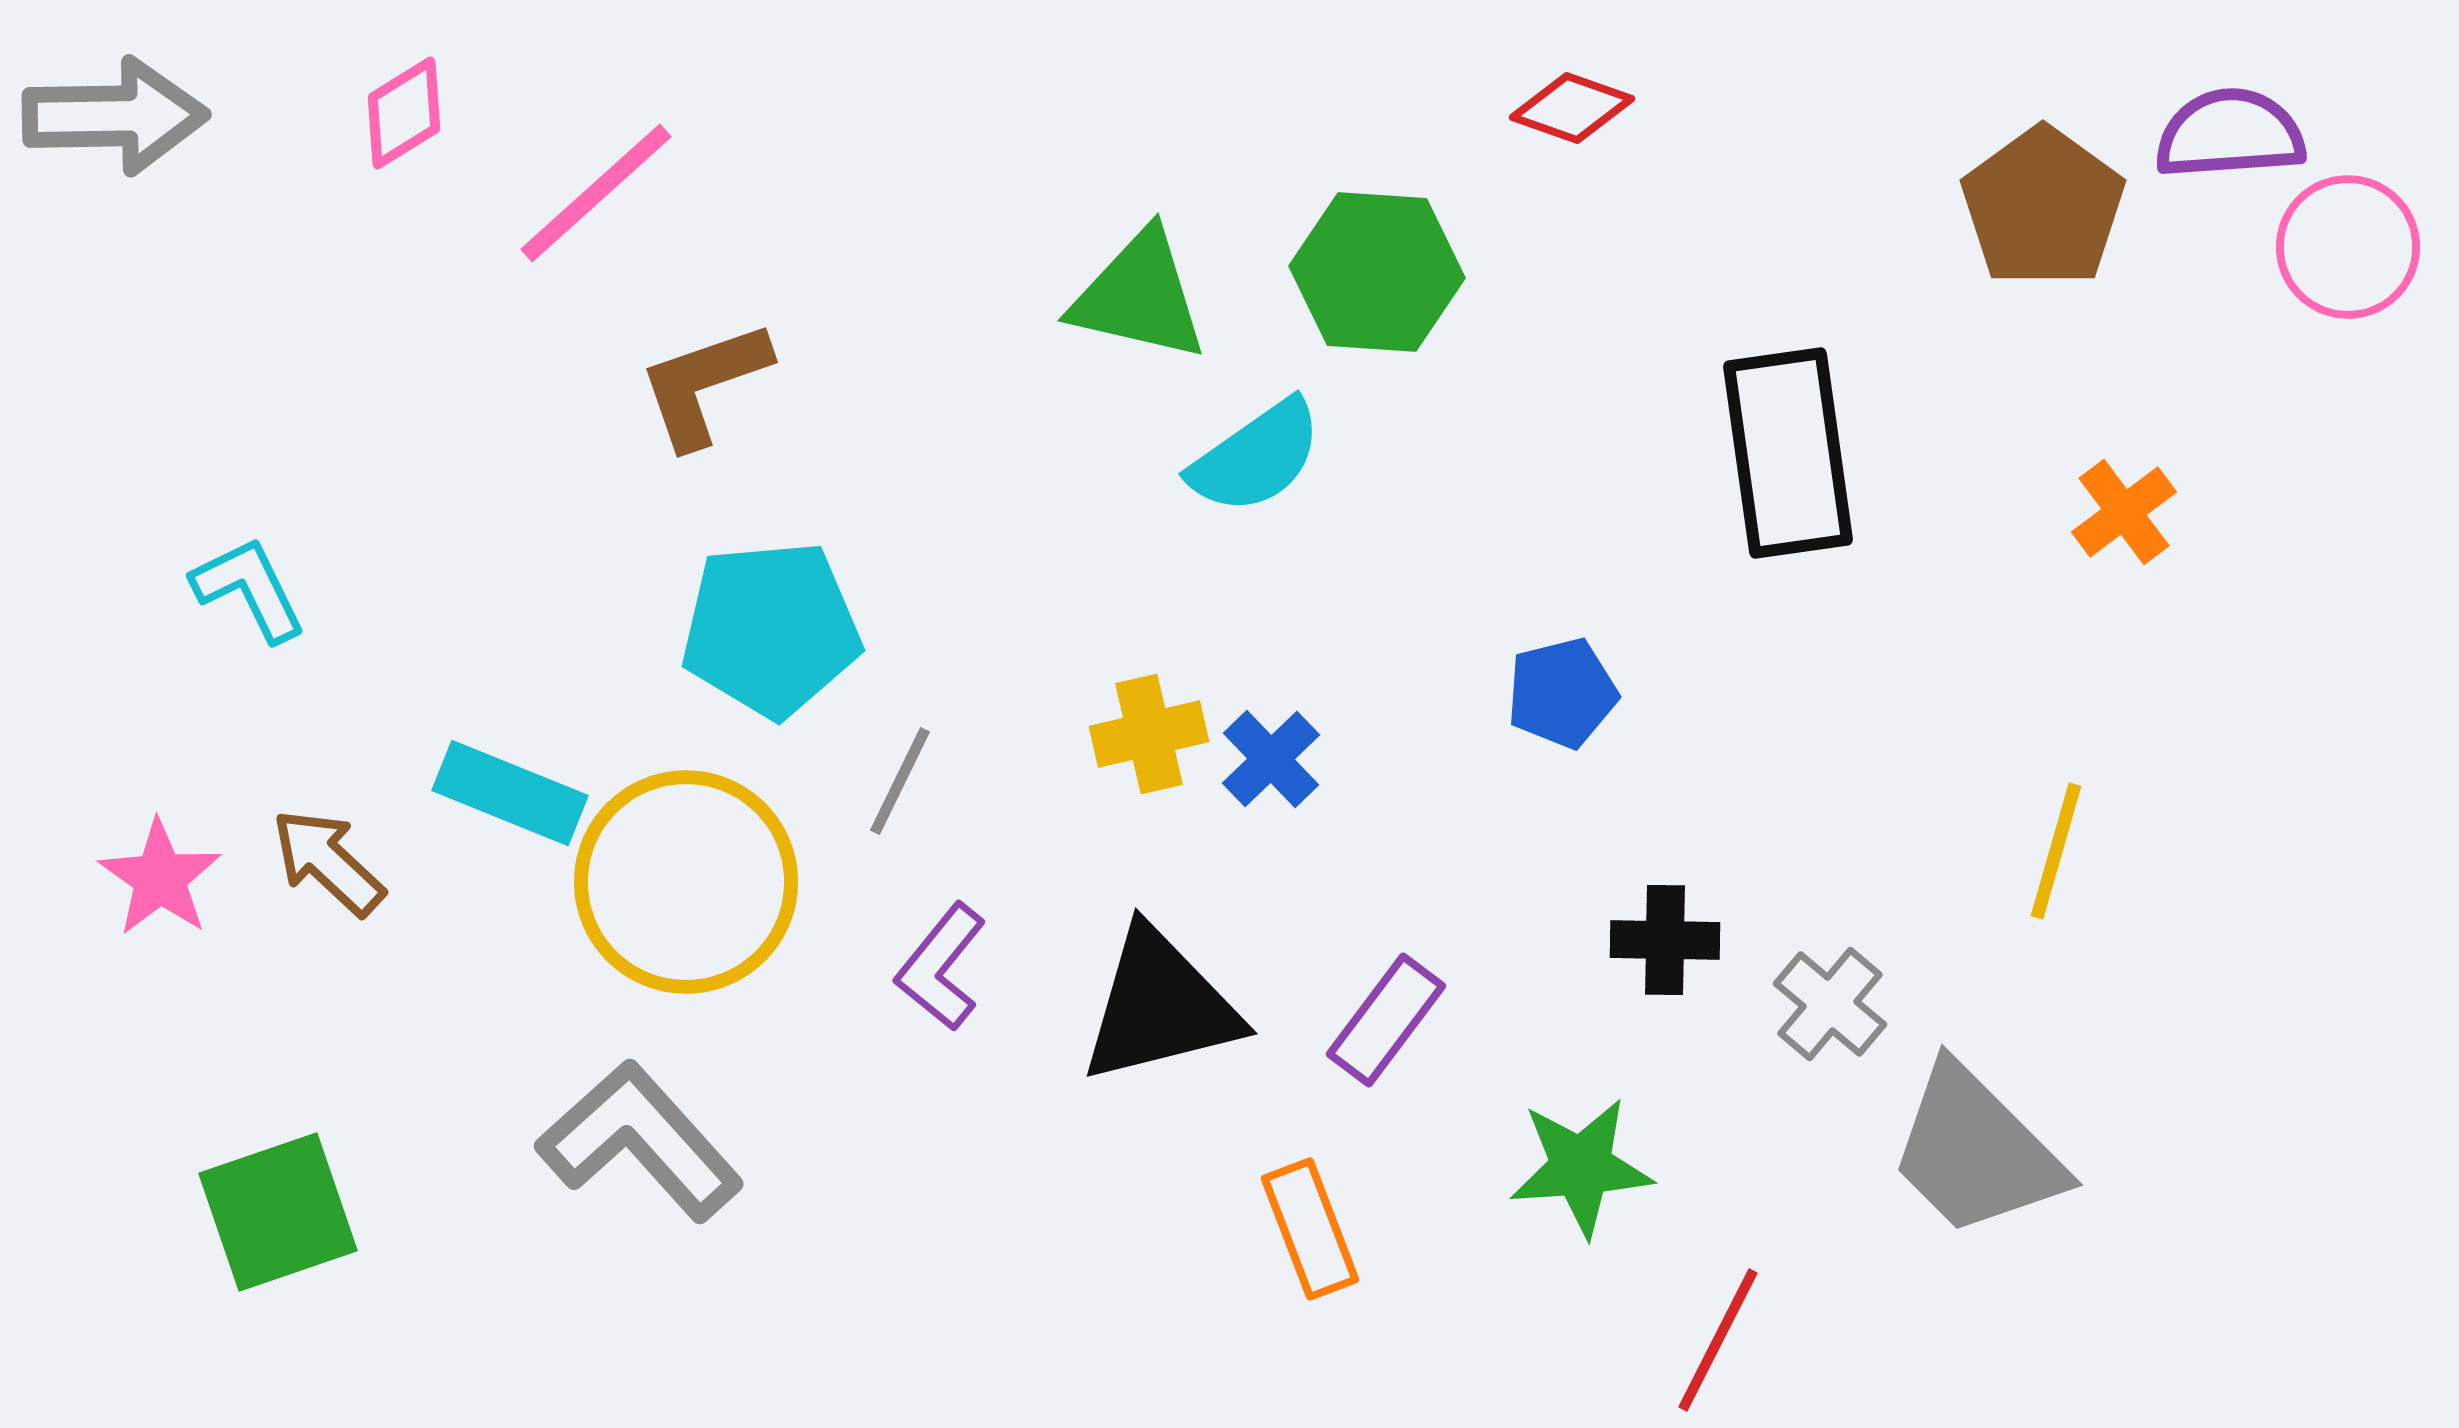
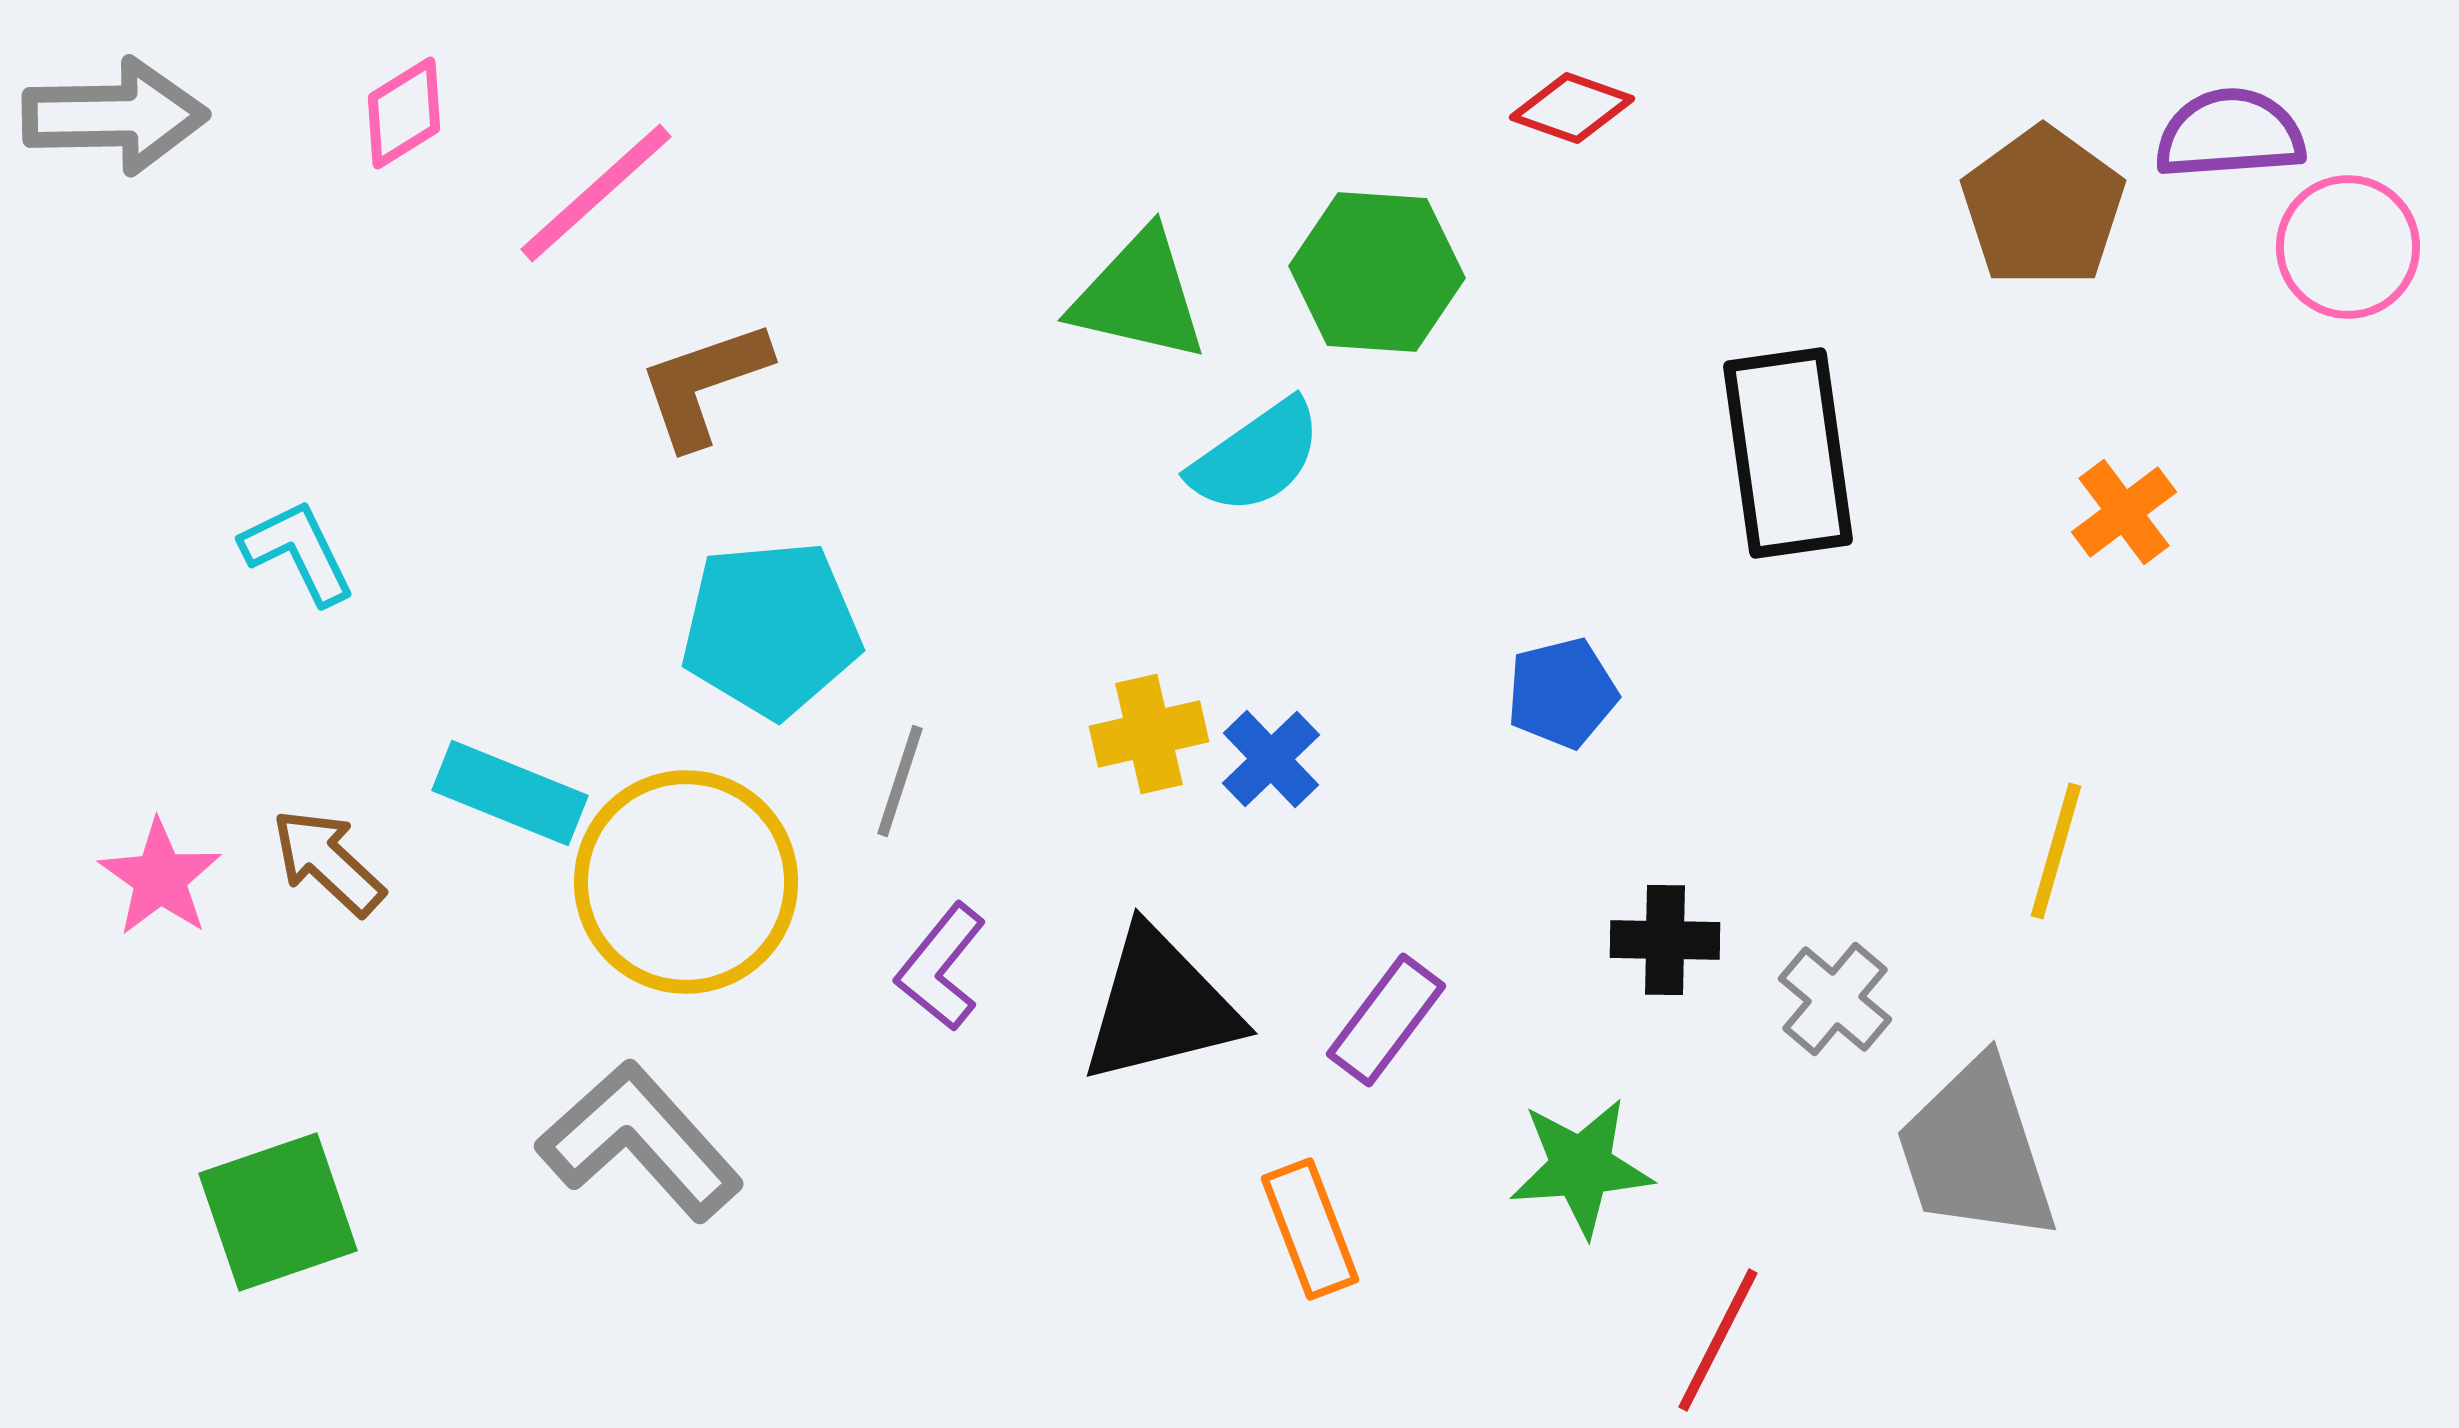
cyan L-shape: moved 49 px right, 37 px up
gray line: rotated 8 degrees counterclockwise
gray cross: moved 5 px right, 5 px up
gray trapezoid: rotated 27 degrees clockwise
